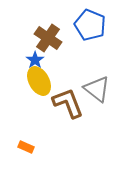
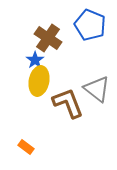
yellow ellipse: rotated 40 degrees clockwise
orange rectangle: rotated 14 degrees clockwise
